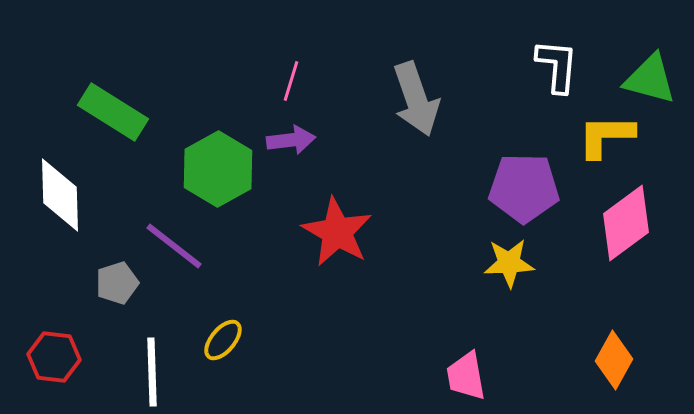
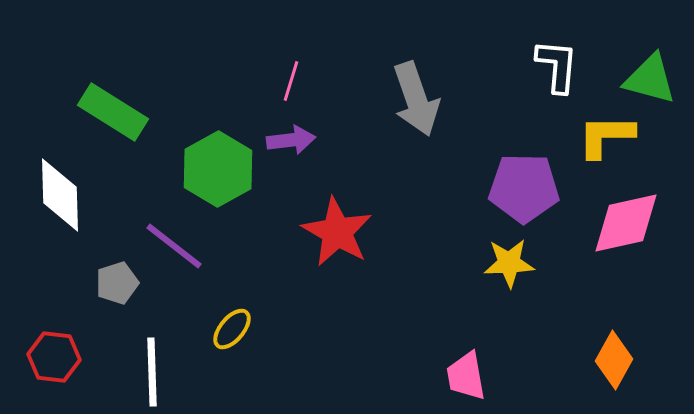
pink diamond: rotated 24 degrees clockwise
yellow ellipse: moved 9 px right, 11 px up
